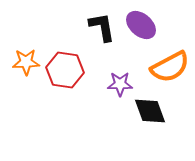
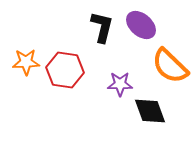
black L-shape: rotated 24 degrees clockwise
orange semicircle: moved 1 px up; rotated 72 degrees clockwise
